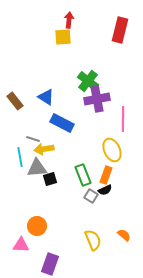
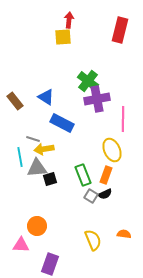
black semicircle: moved 4 px down
orange semicircle: moved 1 px up; rotated 32 degrees counterclockwise
